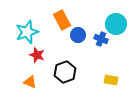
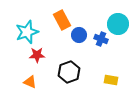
cyan circle: moved 2 px right
blue circle: moved 1 px right
red star: rotated 21 degrees counterclockwise
black hexagon: moved 4 px right
